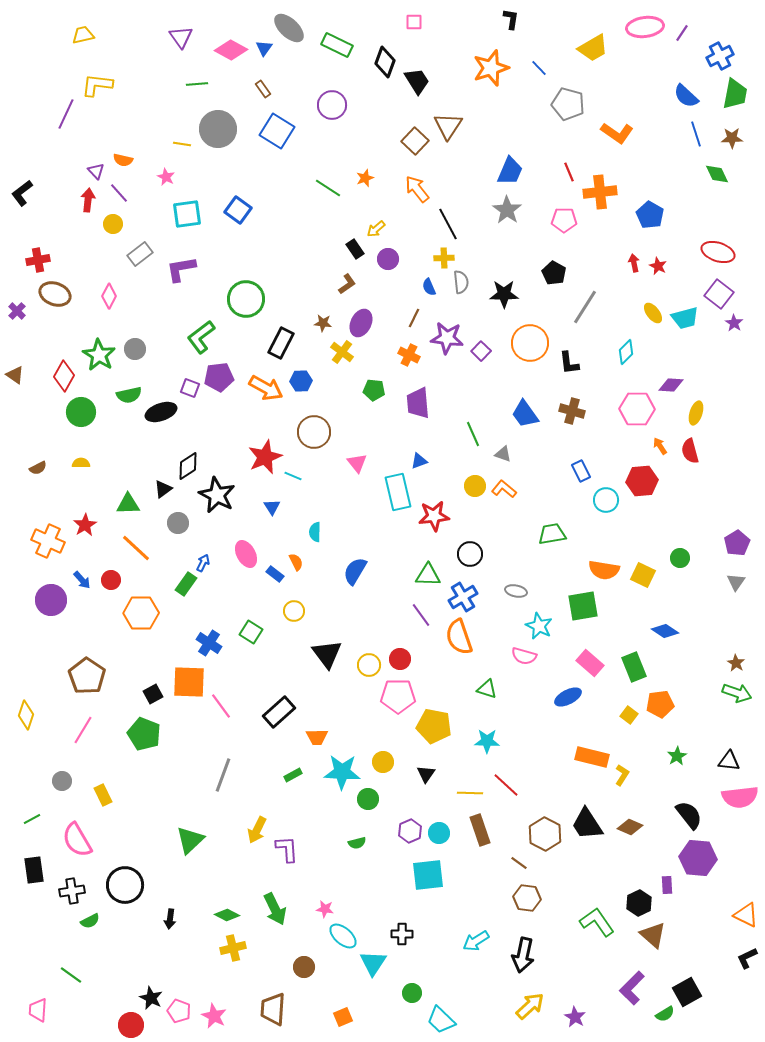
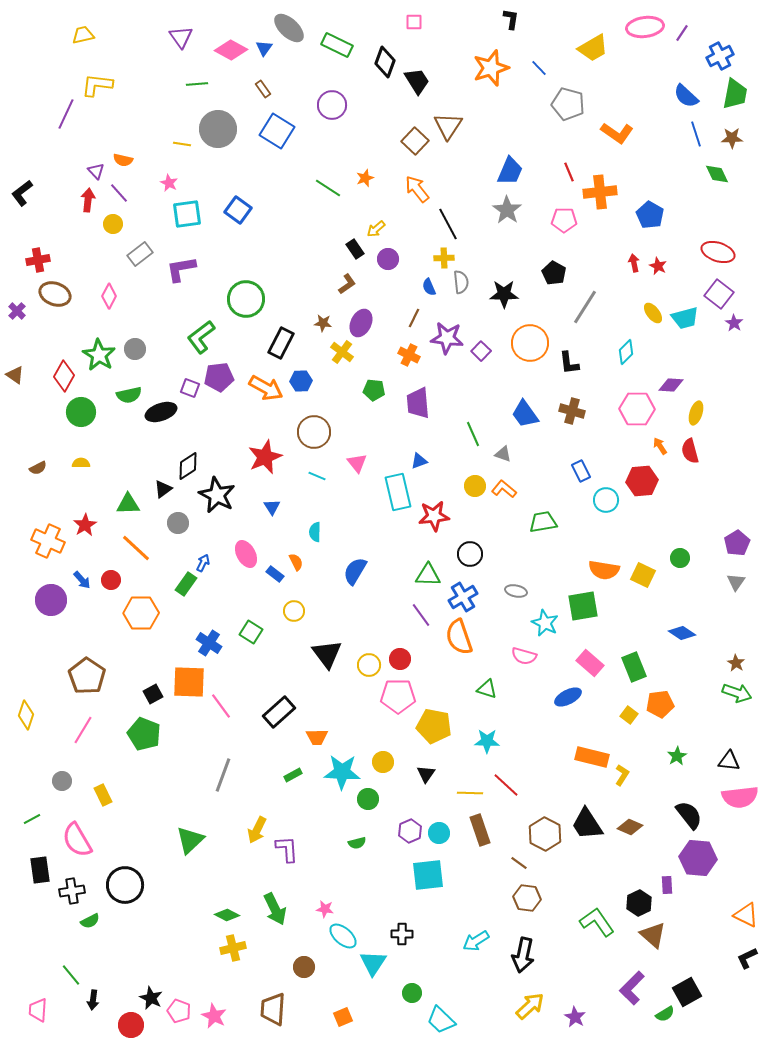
pink star at (166, 177): moved 3 px right, 6 px down
cyan line at (293, 476): moved 24 px right
green trapezoid at (552, 534): moved 9 px left, 12 px up
cyan star at (539, 626): moved 6 px right, 3 px up
blue diamond at (665, 631): moved 17 px right, 2 px down
black rectangle at (34, 870): moved 6 px right
black arrow at (170, 919): moved 77 px left, 81 px down
green line at (71, 975): rotated 15 degrees clockwise
